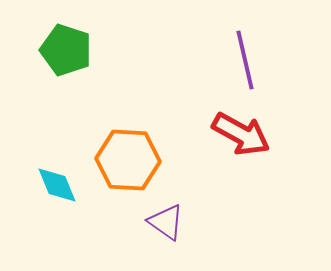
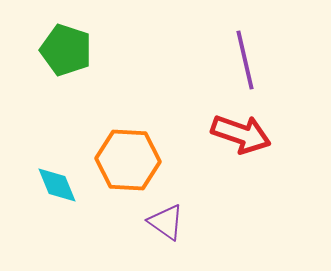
red arrow: rotated 10 degrees counterclockwise
